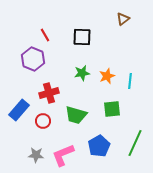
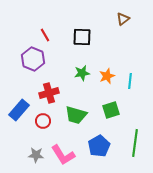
green square: moved 1 px left, 1 px down; rotated 12 degrees counterclockwise
green line: rotated 16 degrees counterclockwise
pink L-shape: rotated 100 degrees counterclockwise
